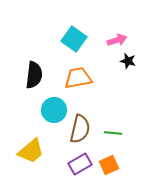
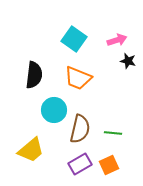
orange trapezoid: rotated 148 degrees counterclockwise
yellow trapezoid: moved 1 px up
